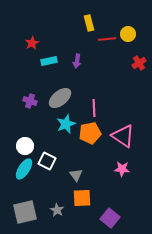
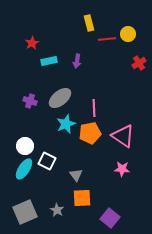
gray square: rotated 10 degrees counterclockwise
